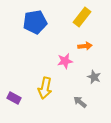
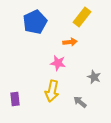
blue pentagon: rotated 15 degrees counterclockwise
orange arrow: moved 15 px left, 4 px up
pink star: moved 7 px left, 2 px down; rotated 21 degrees clockwise
yellow arrow: moved 7 px right, 3 px down
purple rectangle: moved 1 px right, 1 px down; rotated 56 degrees clockwise
